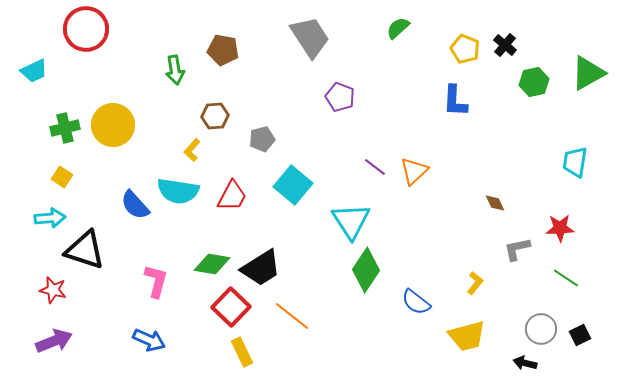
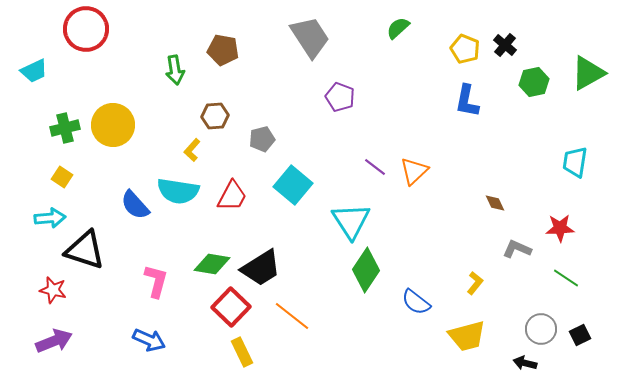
blue L-shape at (455, 101): moved 12 px right; rotated 8 degrees clockwise
gray L-shape at (517, 249): rotated 36 degrees clockwise
